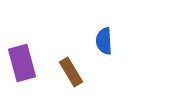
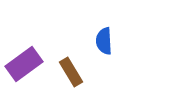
purple rectangle: moved 2 px right, 1 px down; rotated 69 degrees clockwise
